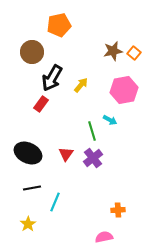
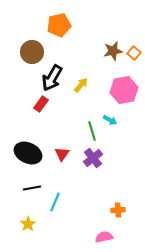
red triangle: moved 4 px left
